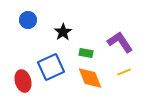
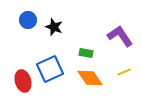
black star: moved 9 px left, 5 px up; rotated 18 degrees counterclockwise
purple L-shape: moved 6 px up
blue square: moved 1 px left, 2 px down
orange diamond: rotated 12 degrees counterclockwise
